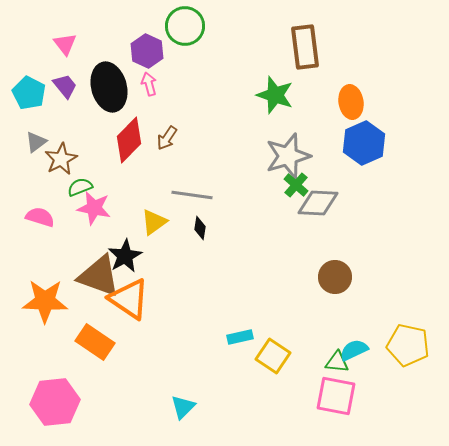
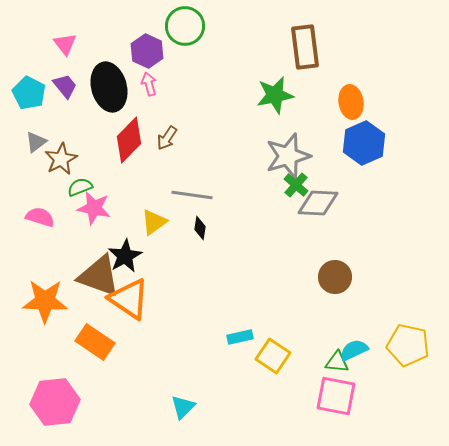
green star: rotated 30 degrees counterclockwise
